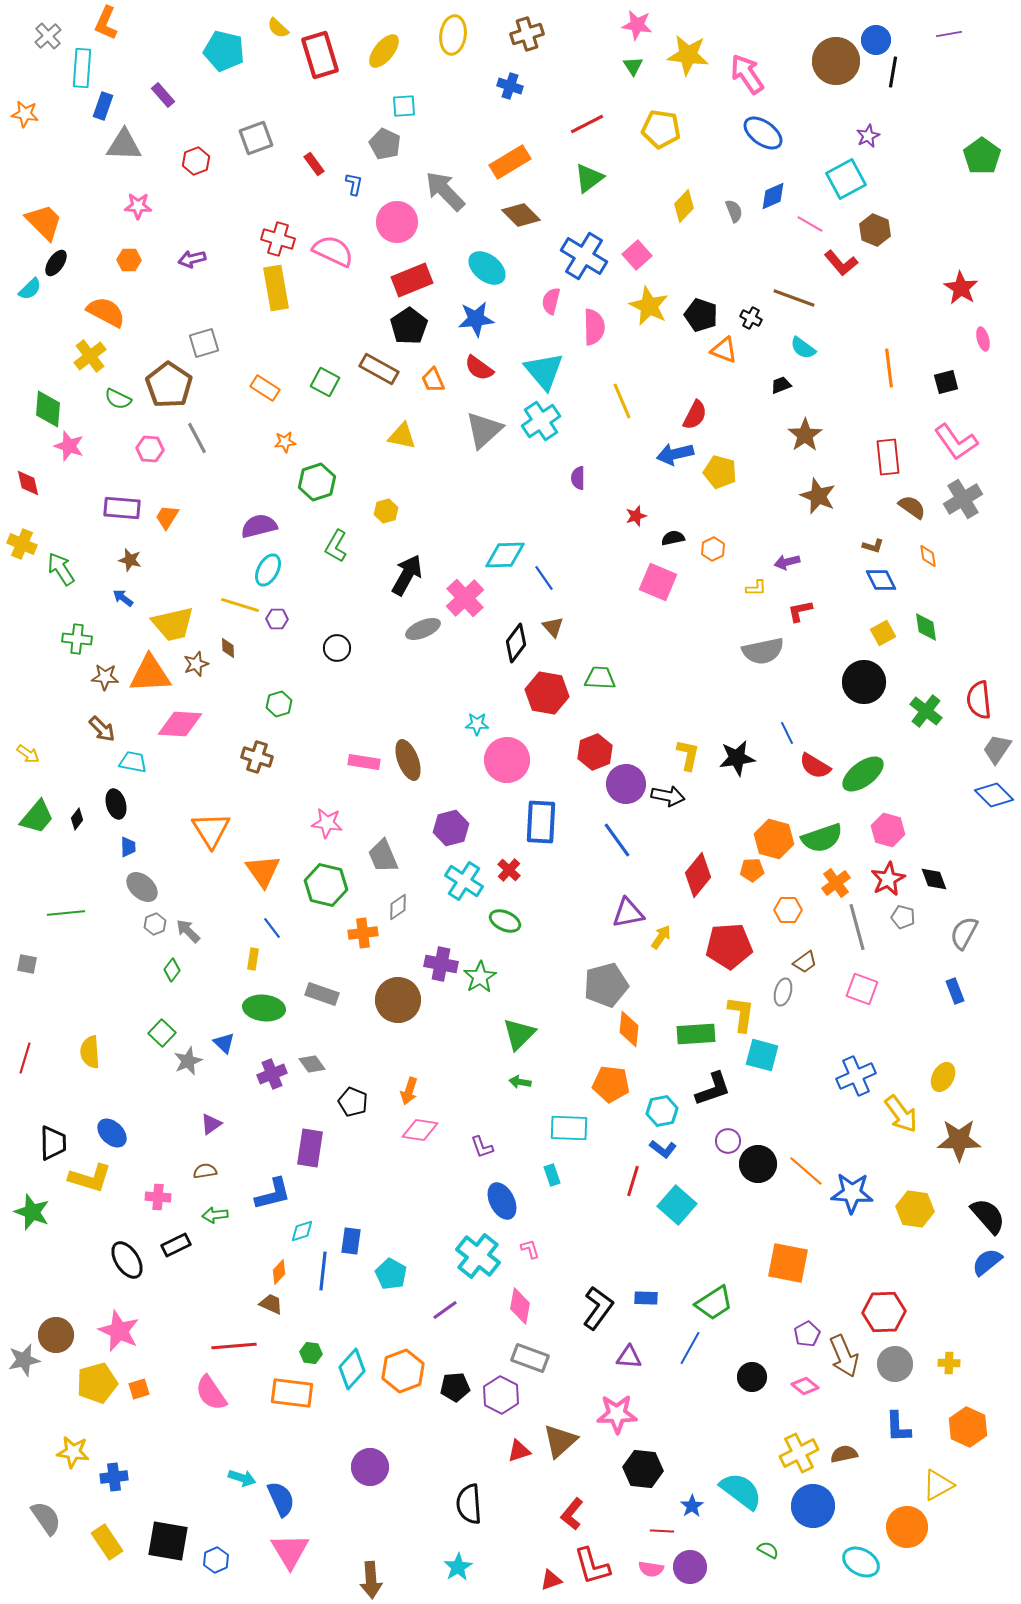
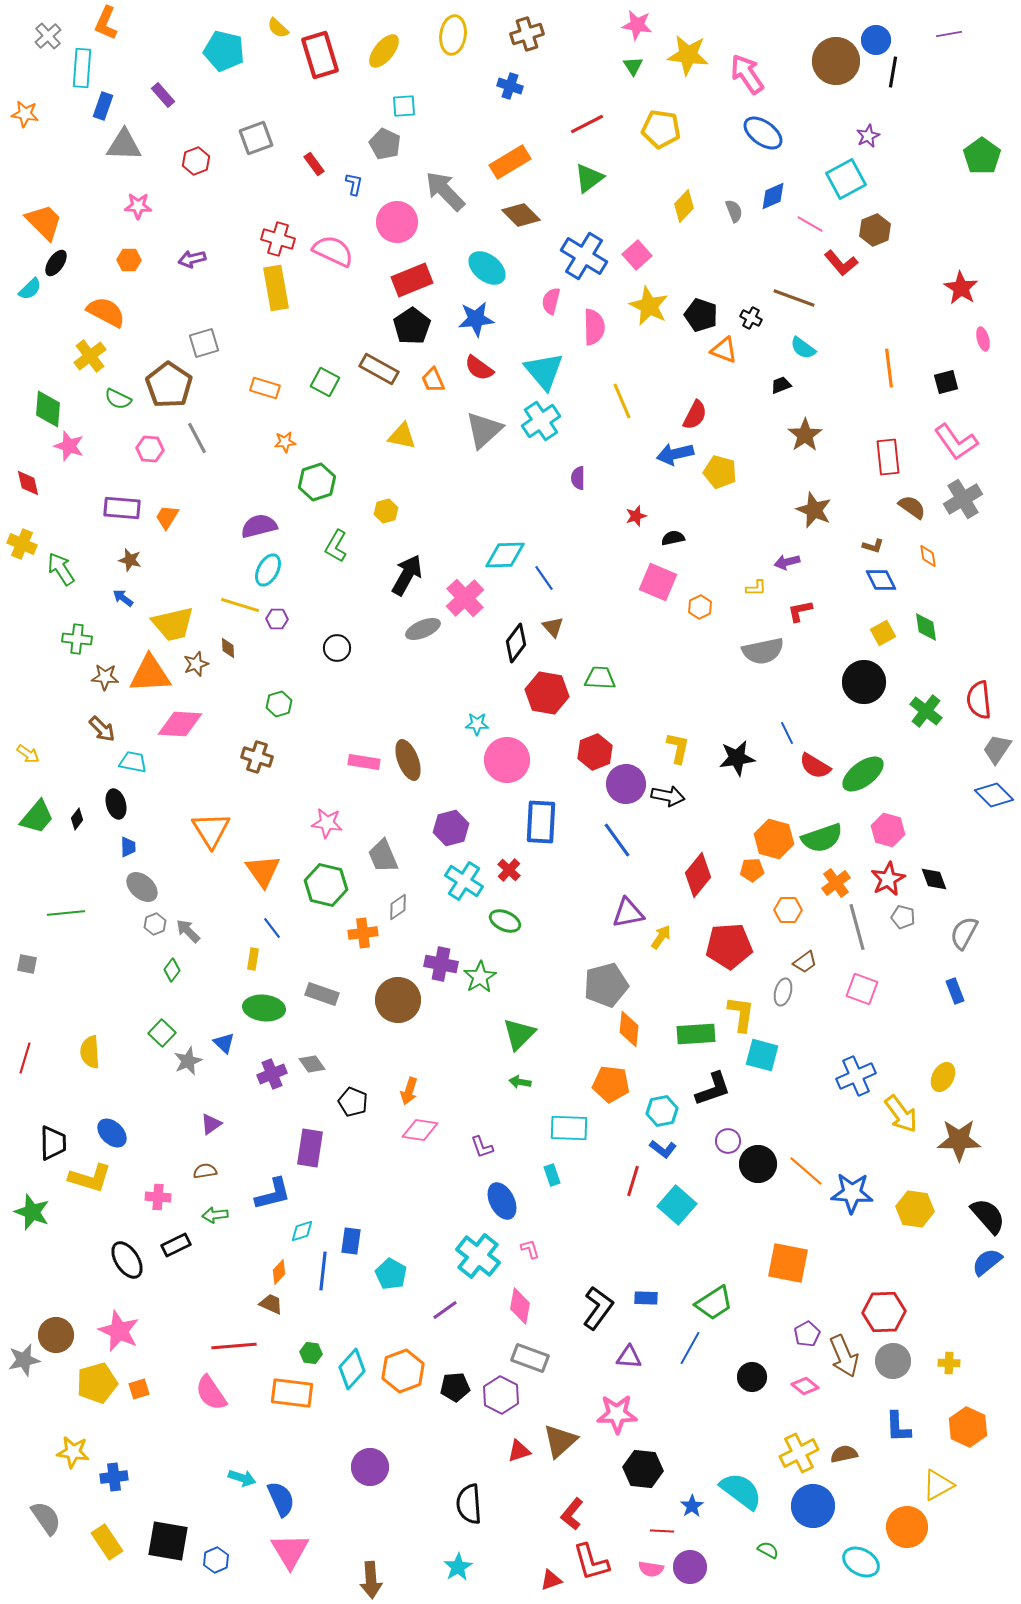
brown hexagon at (875, 230): rotated 16 degrees clockwise
black pentagon at (409, 326): moved 3 px right
orange rectangle at (265, 388): rotated 16 degrees counterclockwise
brown star at (818, 496): moved 4 px left, 14 px down
orange hexagon at (713, 549): moved 13 px left, 58 px down
yellow L-shape at (688, 755): moved 10 px left, 7 px up
gray circle at (895, 1364): moved 2 px left, 3 px up
red L-shape at (592, 1566): moved 1 px left, 4 px up
